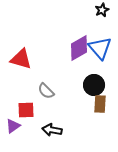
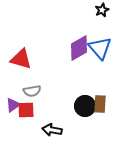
black circle: moved 9 px left, 21 px down
gray semicircle: moved 14 px left; rotated 54 degrees counterclockwise
purple triangle: moved 21 px up
